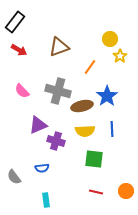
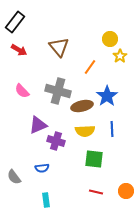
brown triangle: rotated 50 degrees counterclockwise
